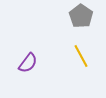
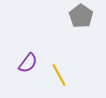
yellow line: moved 22 px left, 19 px down
